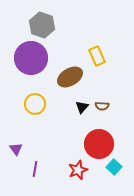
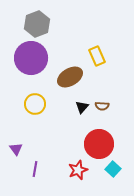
gray hexagon: moved 5 px left, 1 px up; rotated 20 degrees clockwise
cyan square: moved 1 px left, 2 px down
